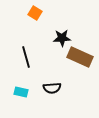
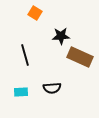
black star: moved 1 px left, 2 px up
black line: moved 1 px left, 2 px up
cyan rectangle: rotated 16 degrees counterclockwise
